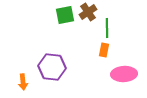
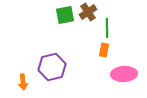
purple hexagon: rotated 20 degrees counterclockwise
